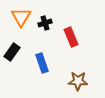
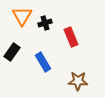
orange triangle: moved 1 px right, 1 px up
blue rectangle: moved 1 px right, 1 px up; rotated 12 degrees counterclockwise
